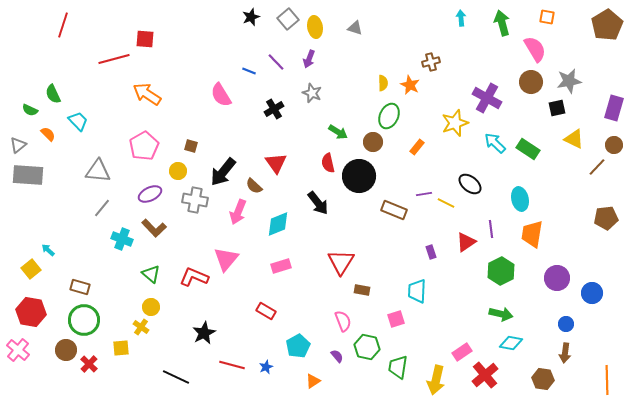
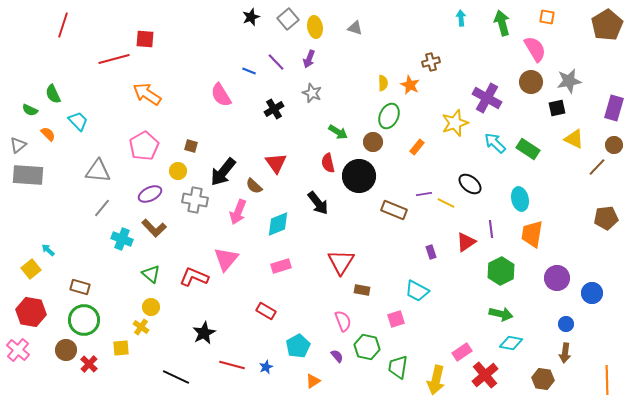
cyan trapezoid at (417, 291): rotated 65 degrees counterclockwise
